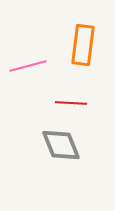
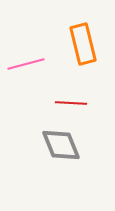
orange rectangle: moved 1 px up; rotated 21 degrees counterclockwise
pink line: moved 2 px left, 2 px up
